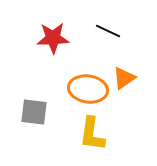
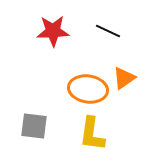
red star: moved 7 px up
gray square: moved 14 px down
